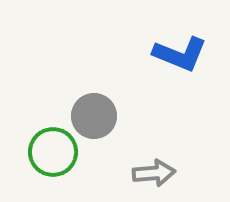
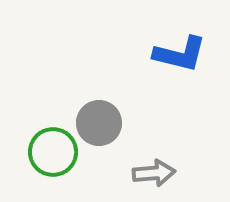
blue L-shape: rotated 8 degrees counterclockwise
gray circle: moved 5 px right, 7 px down
